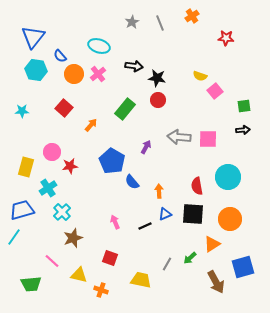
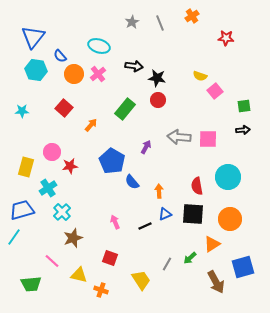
yellow trapezoid at (141, 280): rotated 45 degrees clockwise
